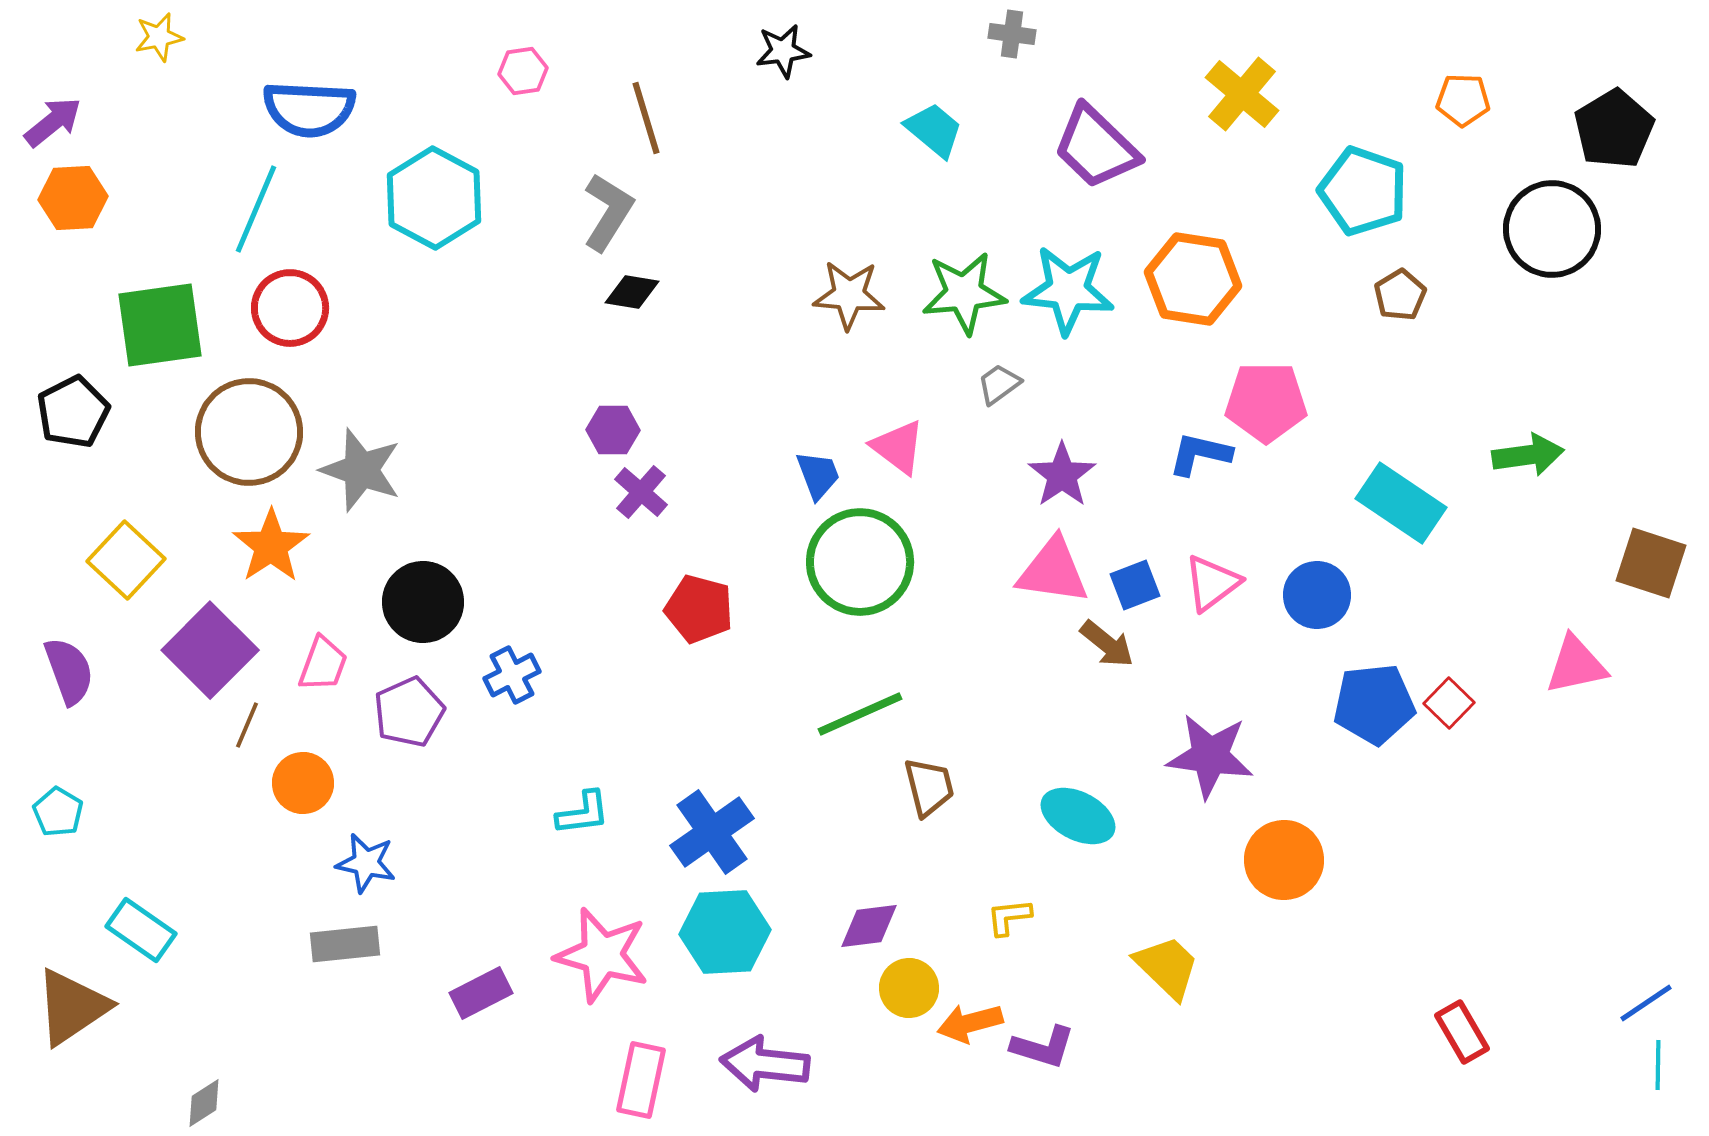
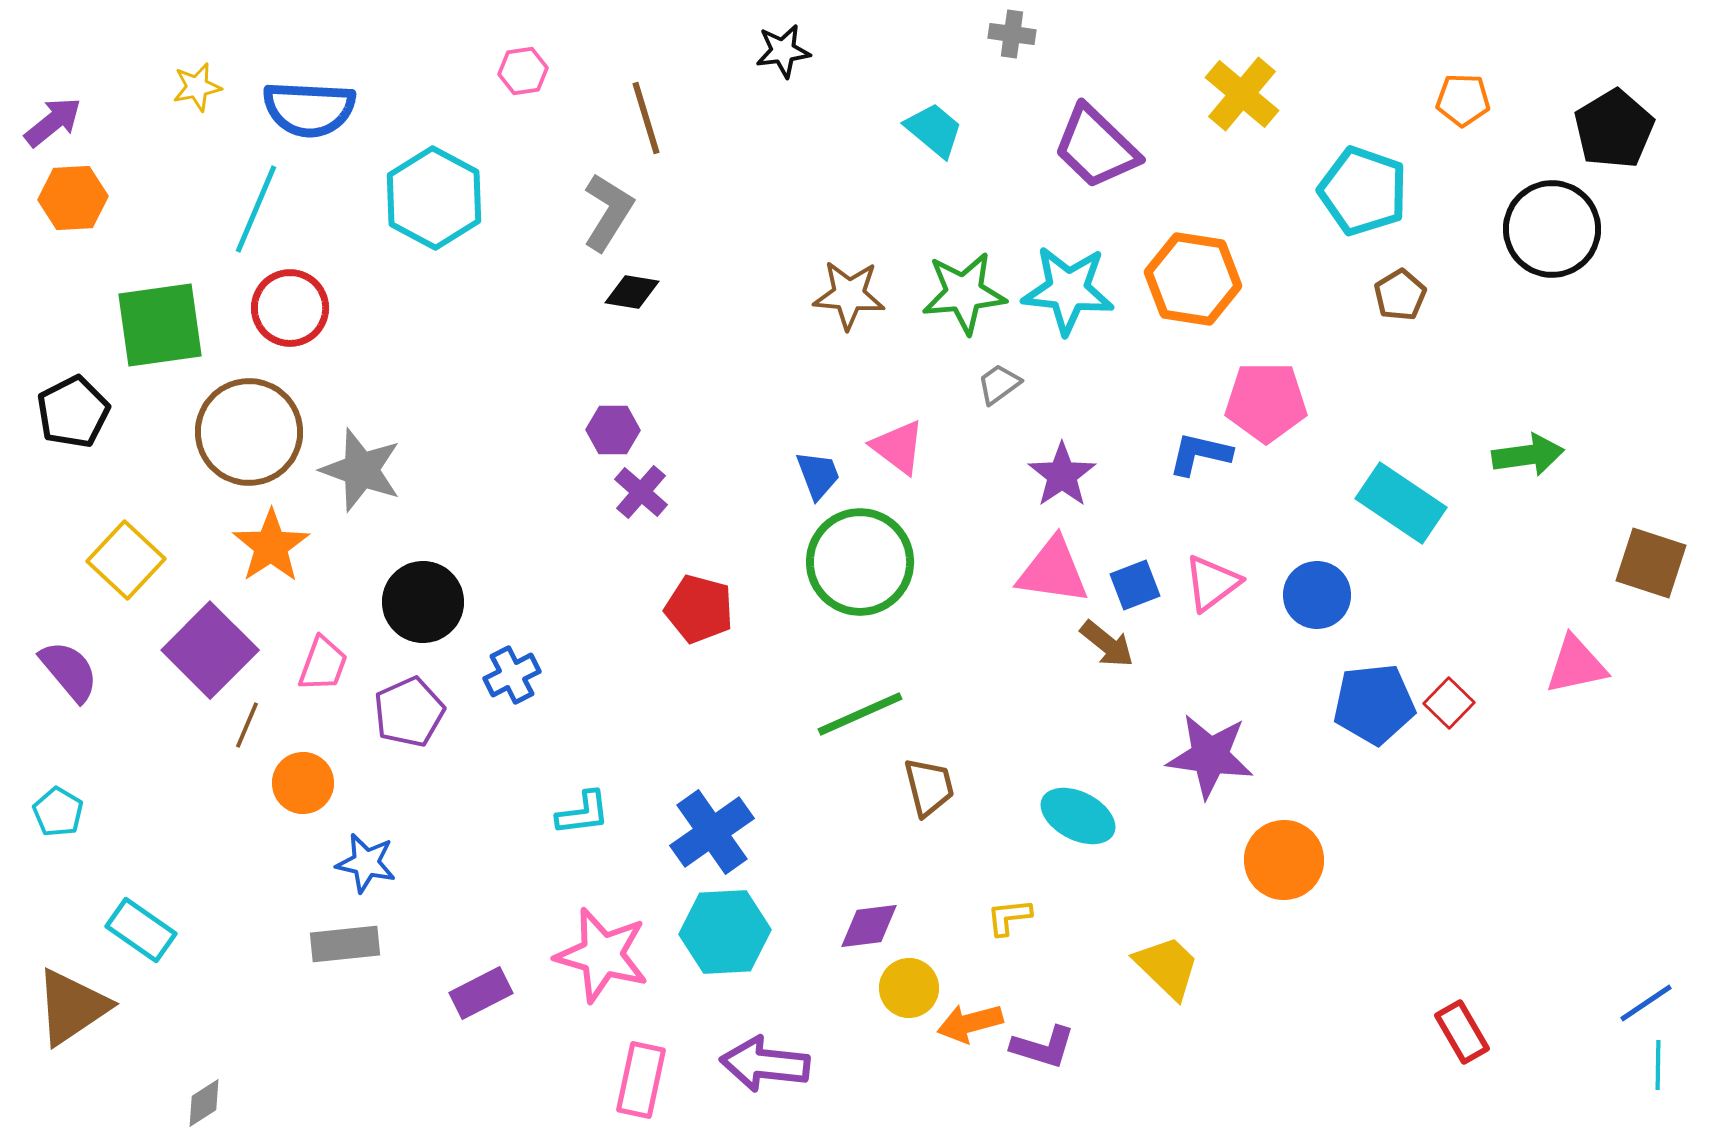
yellow star at (159, 37): moved 38 px right, 50 px down
purple semicircle at (69, 671): rotated 20 degrees counterclockwise
